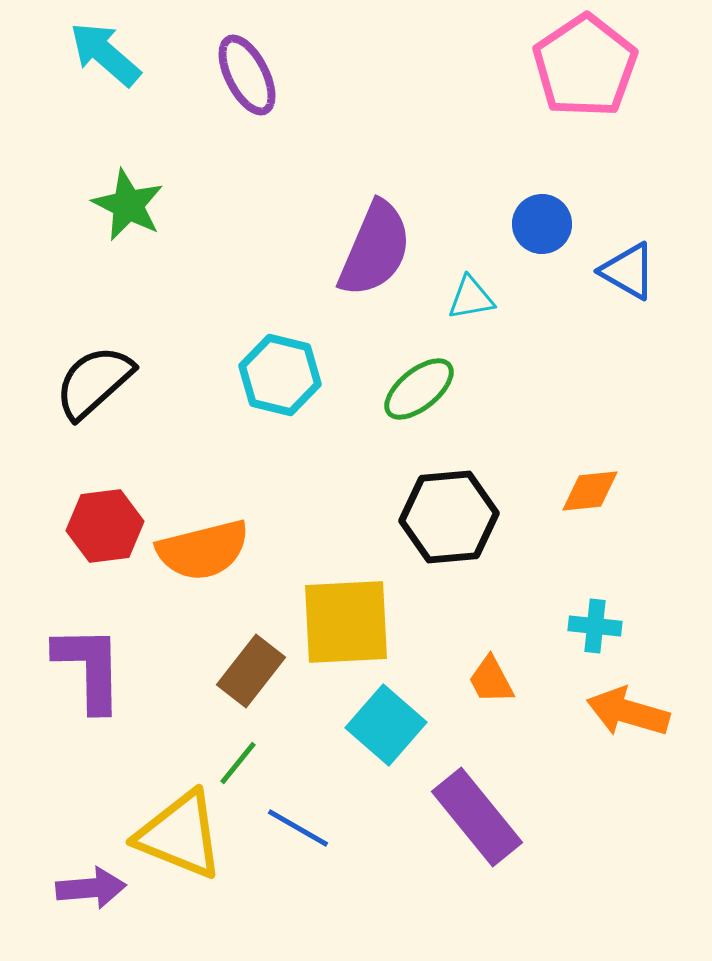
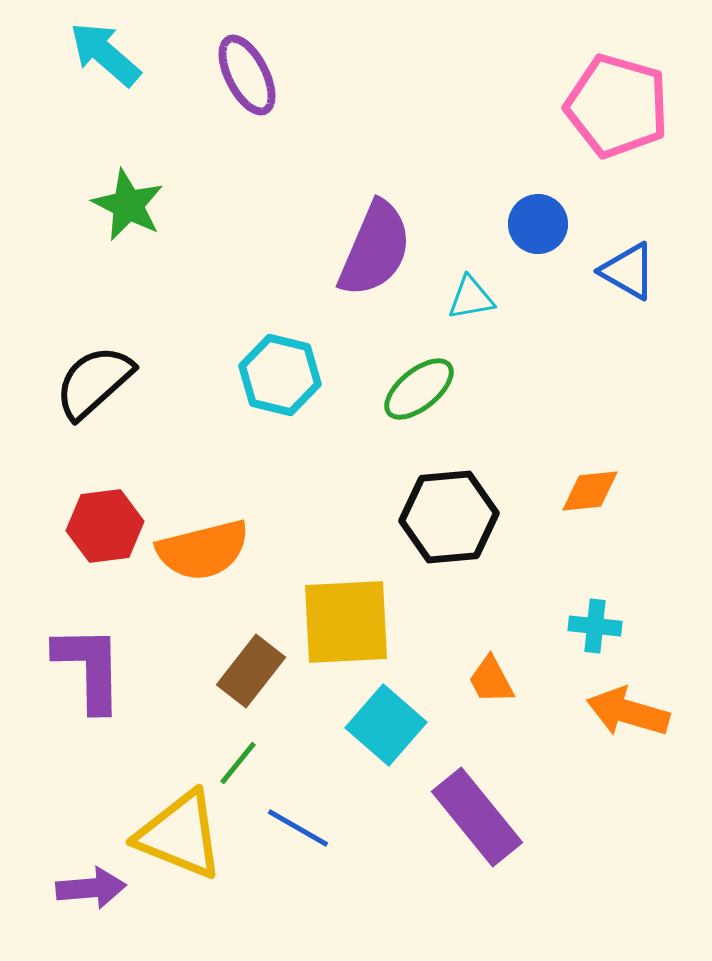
pink pentagon: moved 32 px right, 40 px down; rotated 22 degrees counterclockwise
blue circle: moved 4 px left
